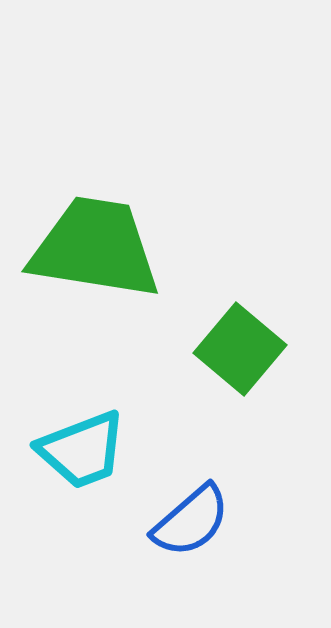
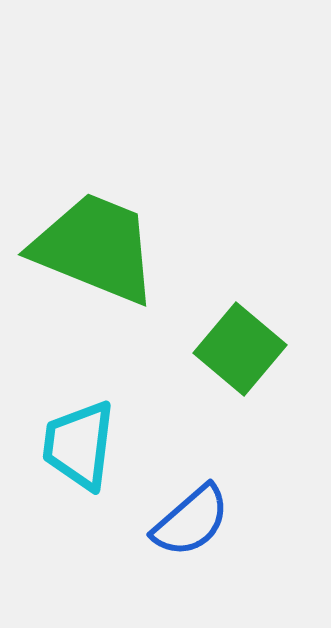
green trapezoid: rotated 13 degrees clockwise
cyan trapezoid: moved 3 px left, 5 px up; rotated 118 degrees clockwise
